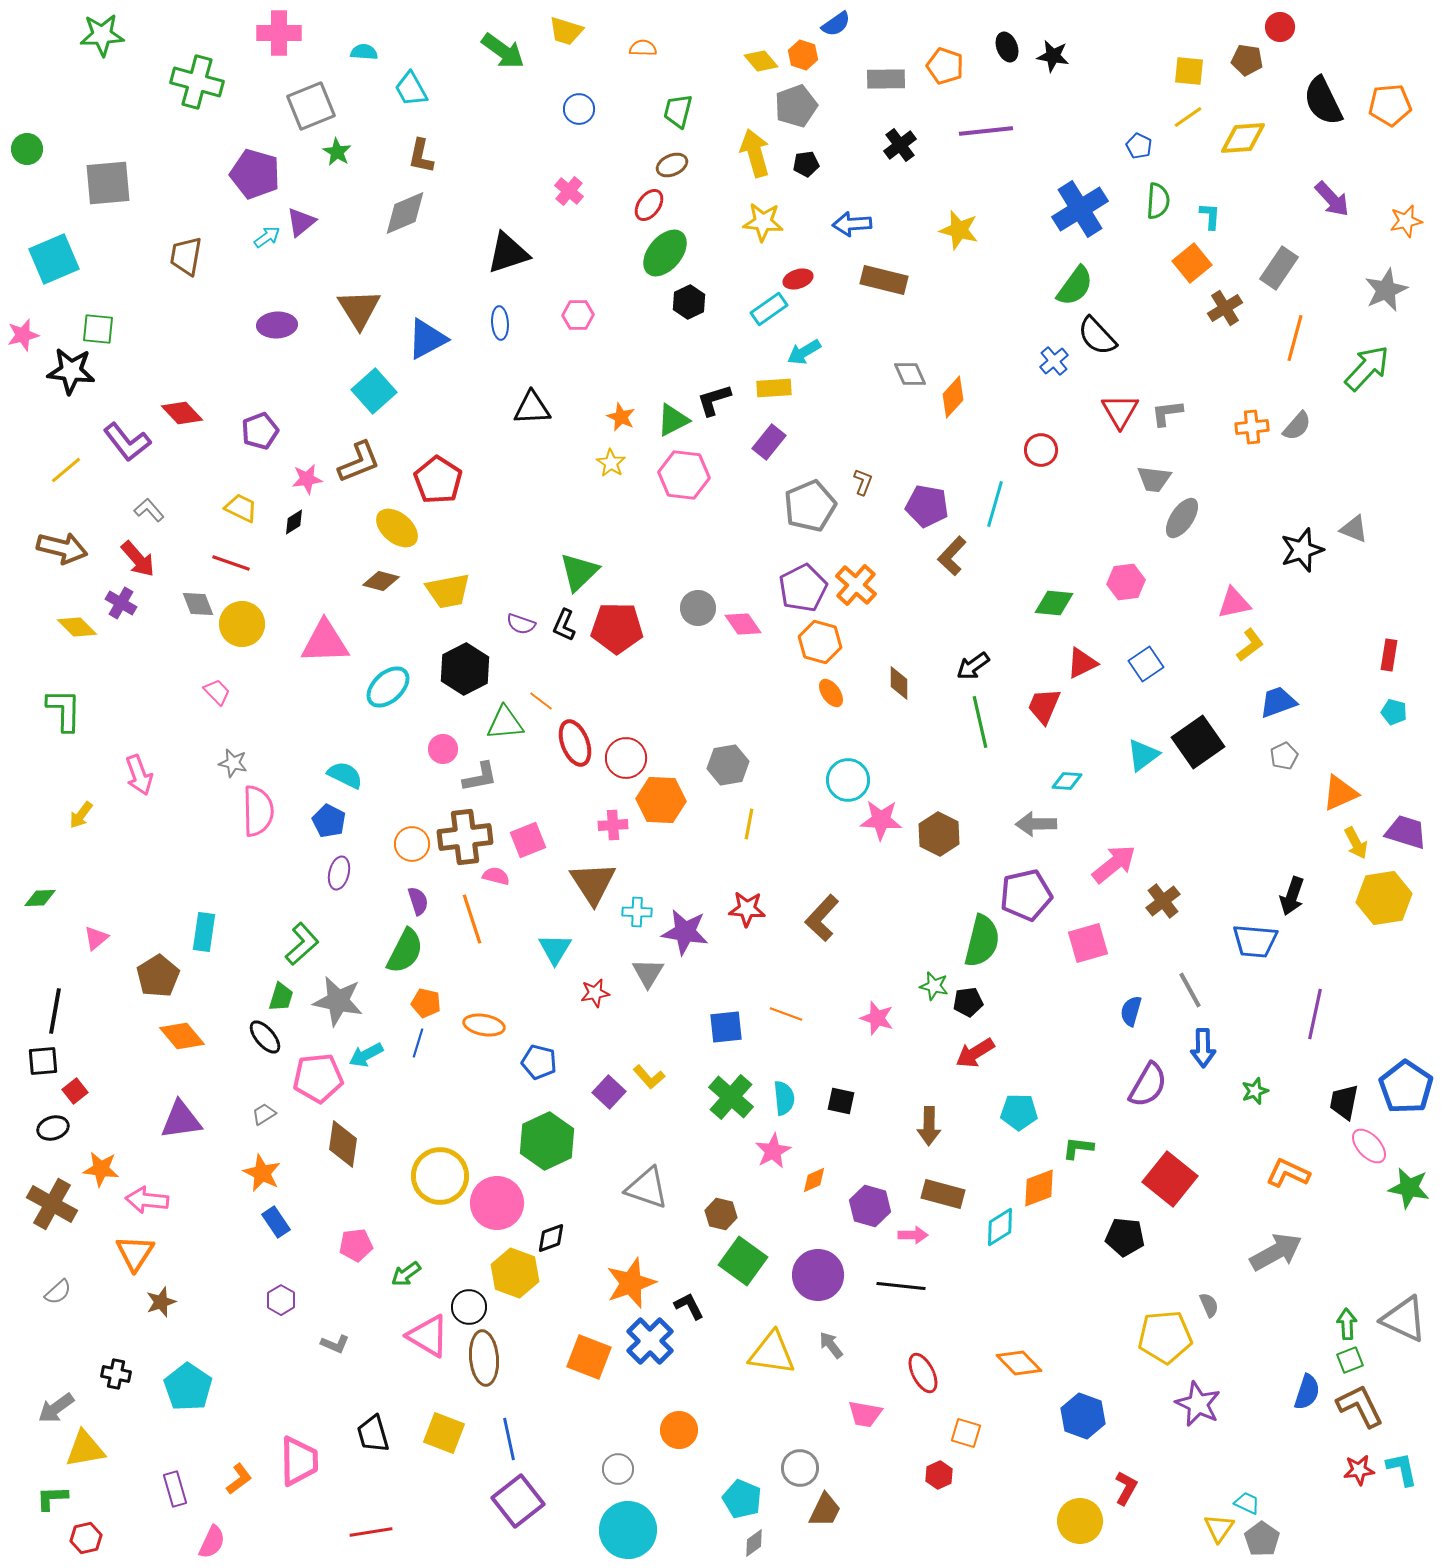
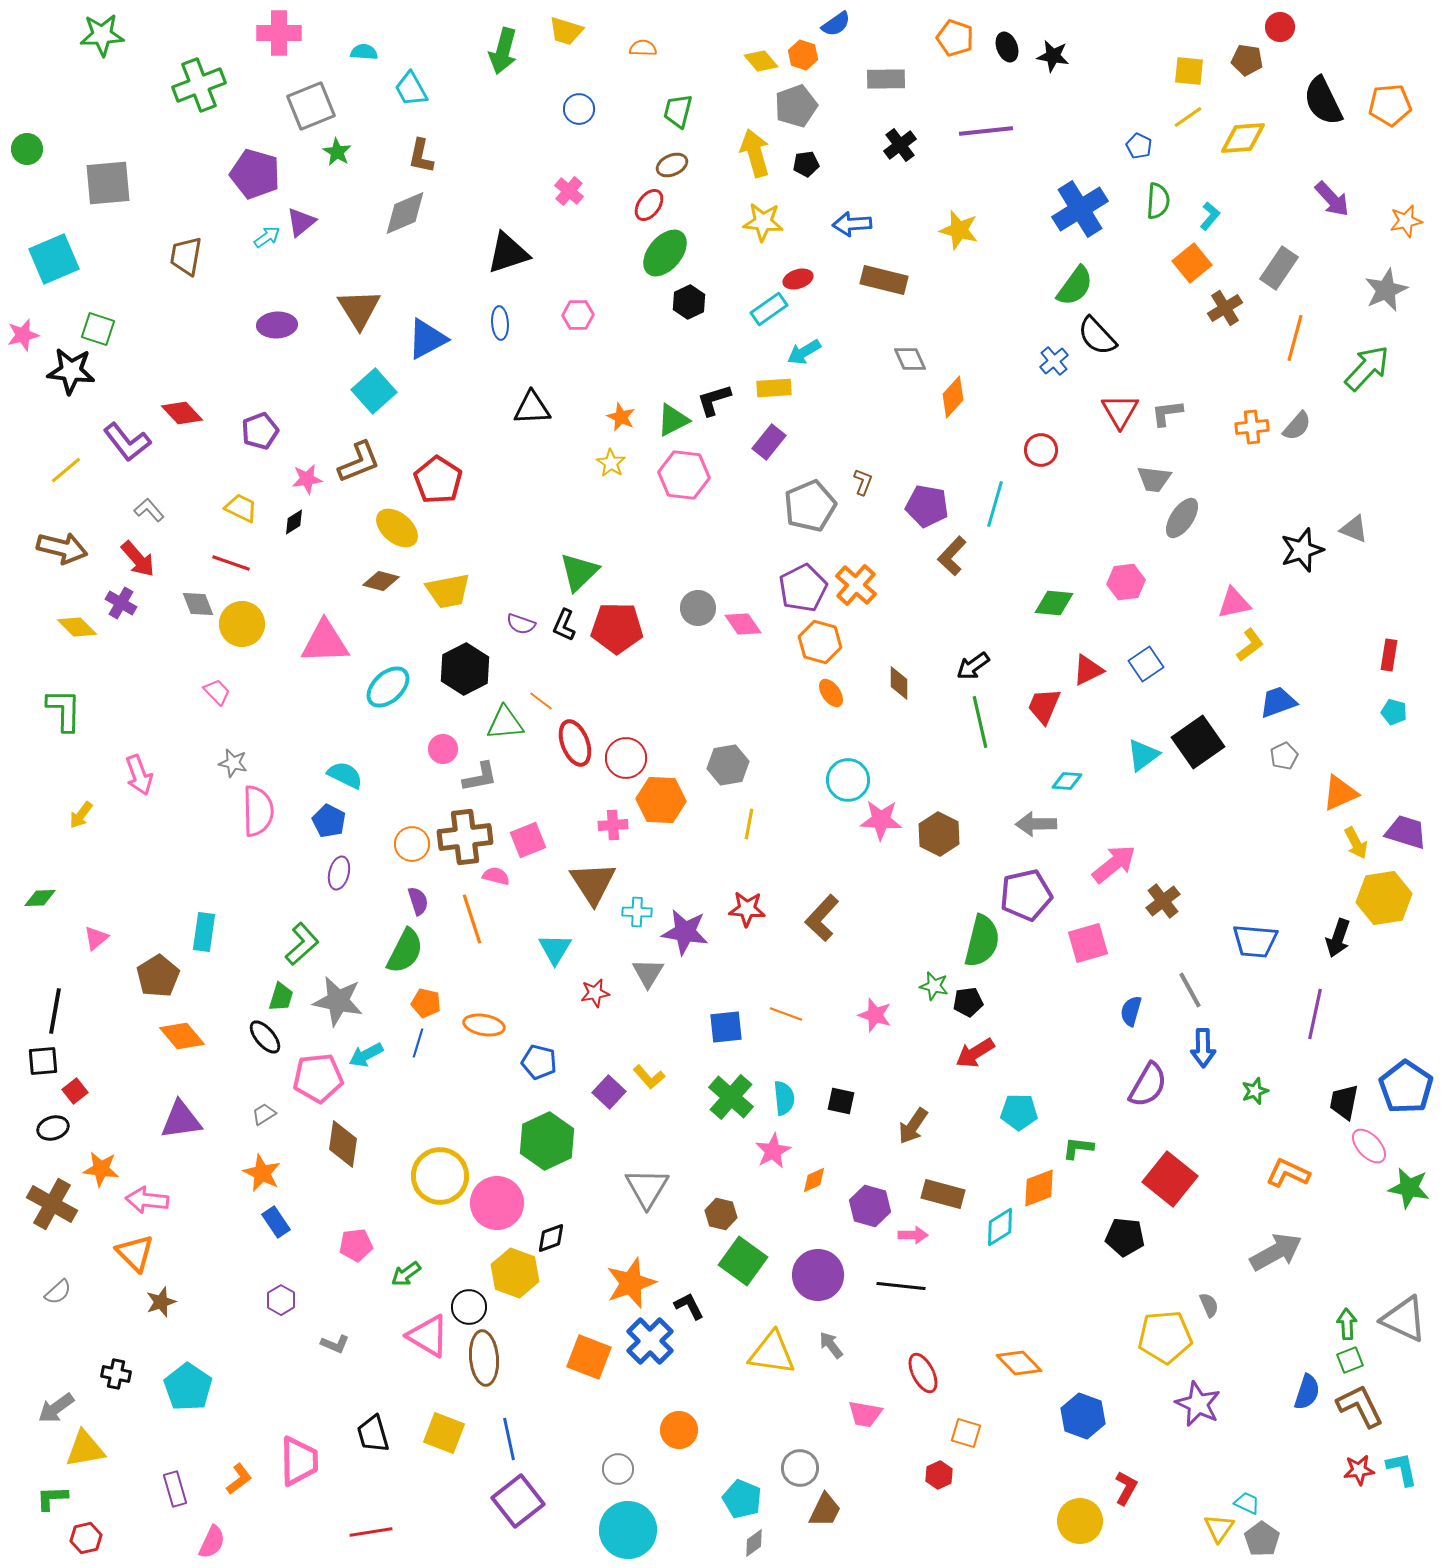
green arrow at (503, 51): rotated 69 degrees clockwise
orange pentagon at (945, 66): moved 10 px right, 28 px up
green cross at (197, 82): moved 2 px right, 3 px down; rotated 36 degrees counterclockwise
cyan L-shape at (1210, 216): rotated 36 degrees clockwise
green square at (98, 329): rotated 12 degrees clockwise
gray diamond at (910, 374): moved 15 px up
red triangle at (1082, 663): moved 6 px right, 7 px down
black arrow at (1292, 896): moved 46 px right, 42 px down
pink star at (877, 1018): moved 2 px left, 3 px up
brown arrow at (929, 1126): moved 16 px left; rotated 33 degrees clockwise
gray triangle at (647, 1188): rotated 42 degrees clockwise
orange triangle at (135, 1253): rotated 18 degrees counterclockwise
